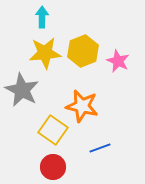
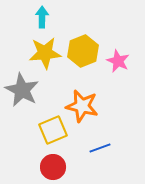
yellow square: rotated 32 degrees clockwise
